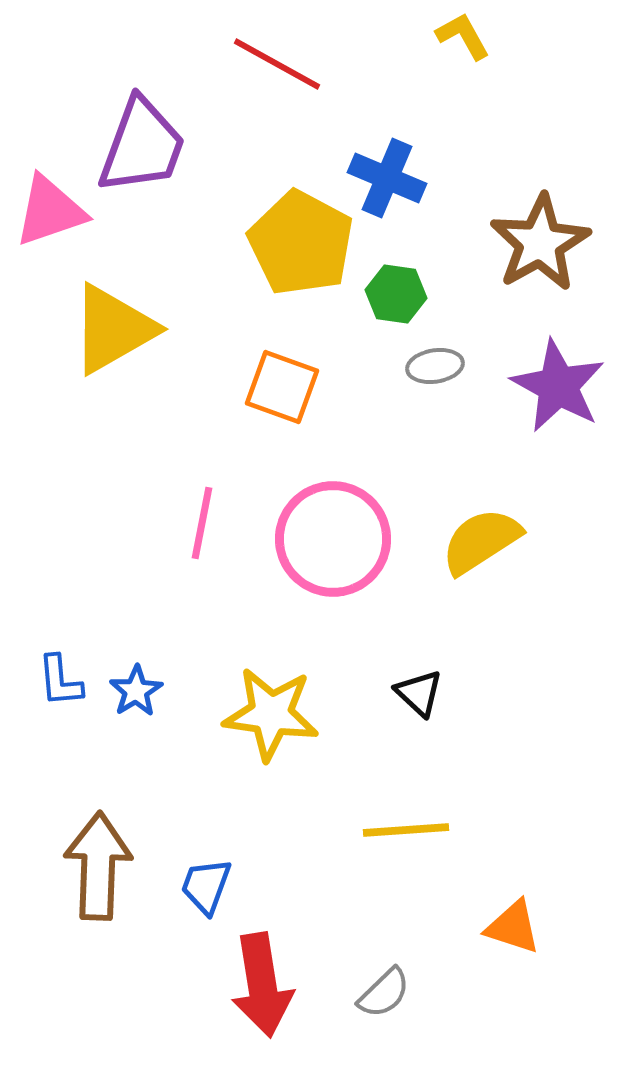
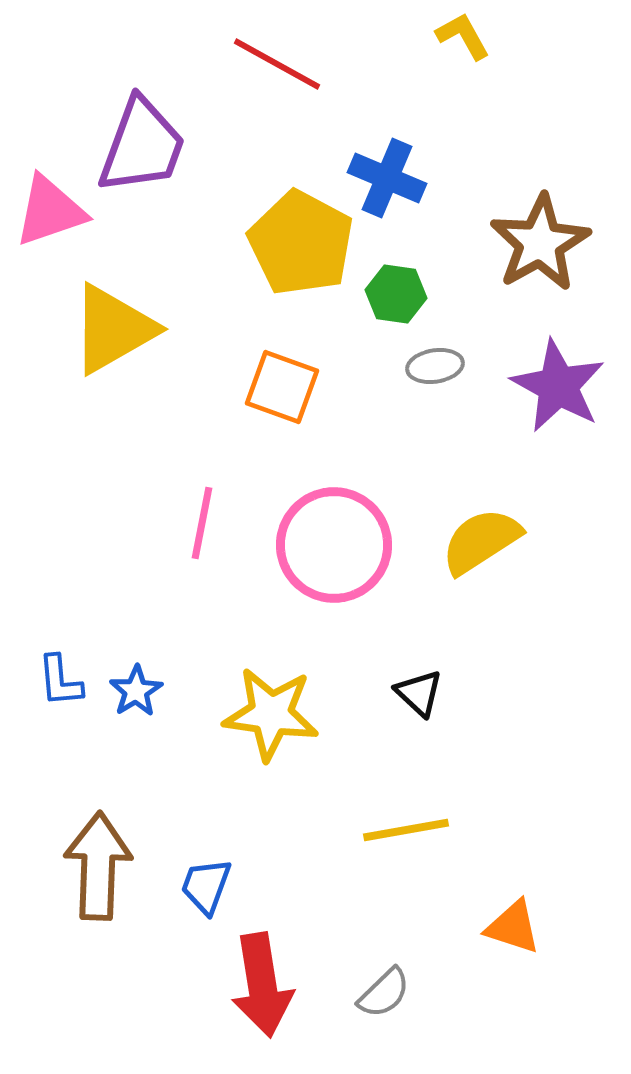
pink circle: moved 1 px right, 6 px down
yellow line: rotated 6 degrees counterclockwise
